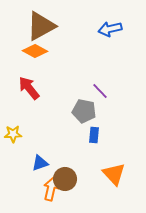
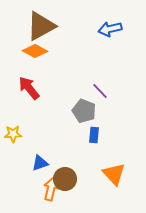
gray pentagon: rotated 10 degrees clockwise
